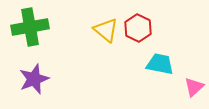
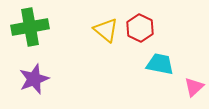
red hexagon: moved 2 px right
